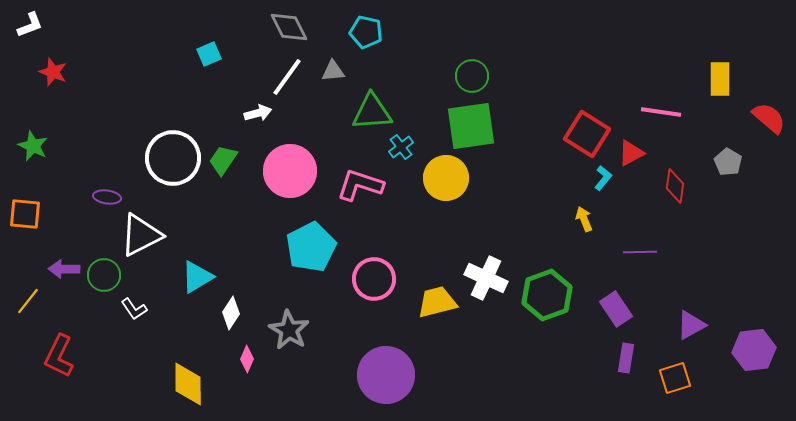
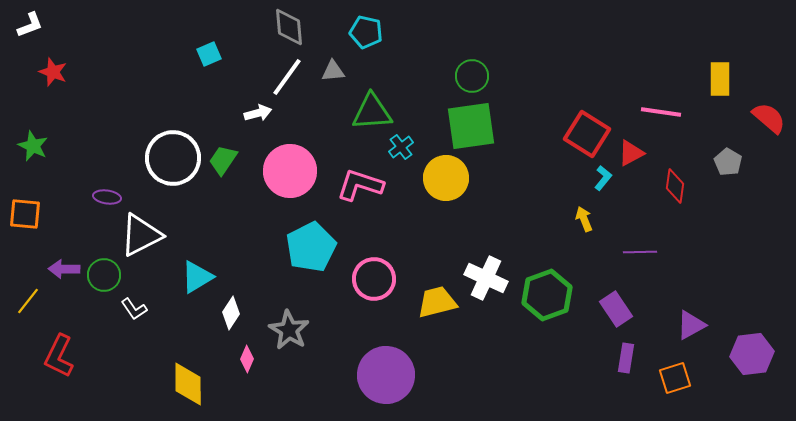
gray diamond at (289, 27): rotated 21 degrees clockwise
purple hexagon at (754, 350): moved 2 px left, 4 px down
